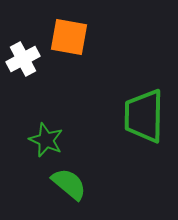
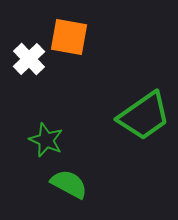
white cross: moved 6 px right; rotated 16 degrees counterclockwise
green trapezoid: rotated 126 degrees counterclockwise
green semicircle: rotated 12 degrees counterclockwise
